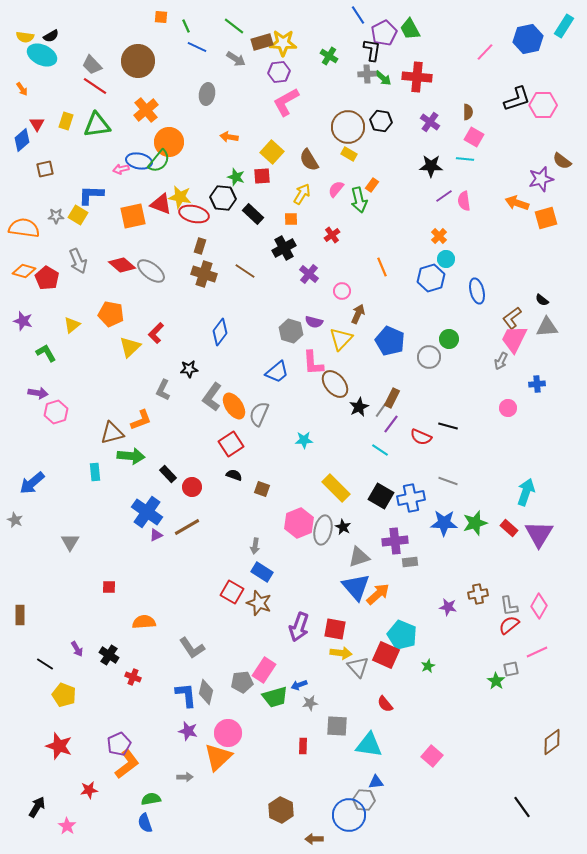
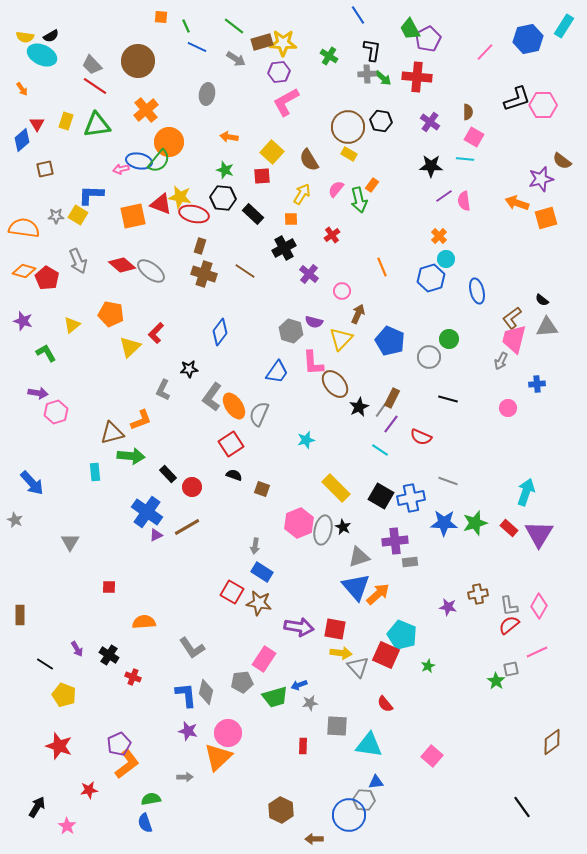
purple pentagon at (384, 33): moved 44 px right, 6 px down
green star at (236, 177): moved 11 px left, 7 px up
pink trapezoid at (514, 339): rotated 12 degrees counterclockwise
blue trapezoid at (277, 372): rotated 15 degrees counterclockwise
black line at (448, 426): moved 27 px up
cyan star at (304, 440): moved 2 px right; rotated 12 degrees counterclockwise
blue arrow at (32, 483): rotated 92 degrees counterclockwise
brown star at (259, 603): rotated 10 degrees counterclockwise
purple arrow at (299, 627): rotated 100 degrees counterclockwise
pink rectangle at (264, 670): moved 11 px up
